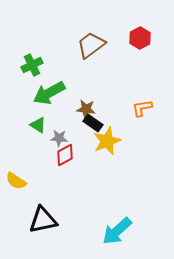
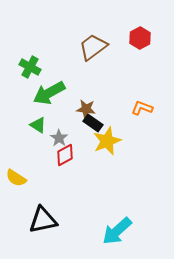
brown trapezoid: moved 2 px right, 2 px down
green cross: moved 2 px left, 2 px down; rotated 35 degrees counterclockwise
orange L-shape: rotated 30 degrees clockwise
gray star: rotated 30 degrees clockwise
yellow semicircle: moved 3 px up
